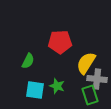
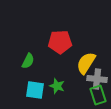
green rectangle: moved 8 px right
